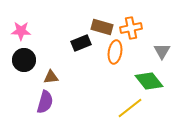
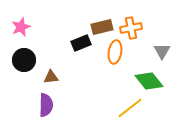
brown rectangle: rotated 30 degrees counterclockwise
pink star: moved 4 px up; rotated 24 degrees counterclockwise
purple semicircle: moved 1 px right, 3 px down; rotated 15 degrees counterclockwise
